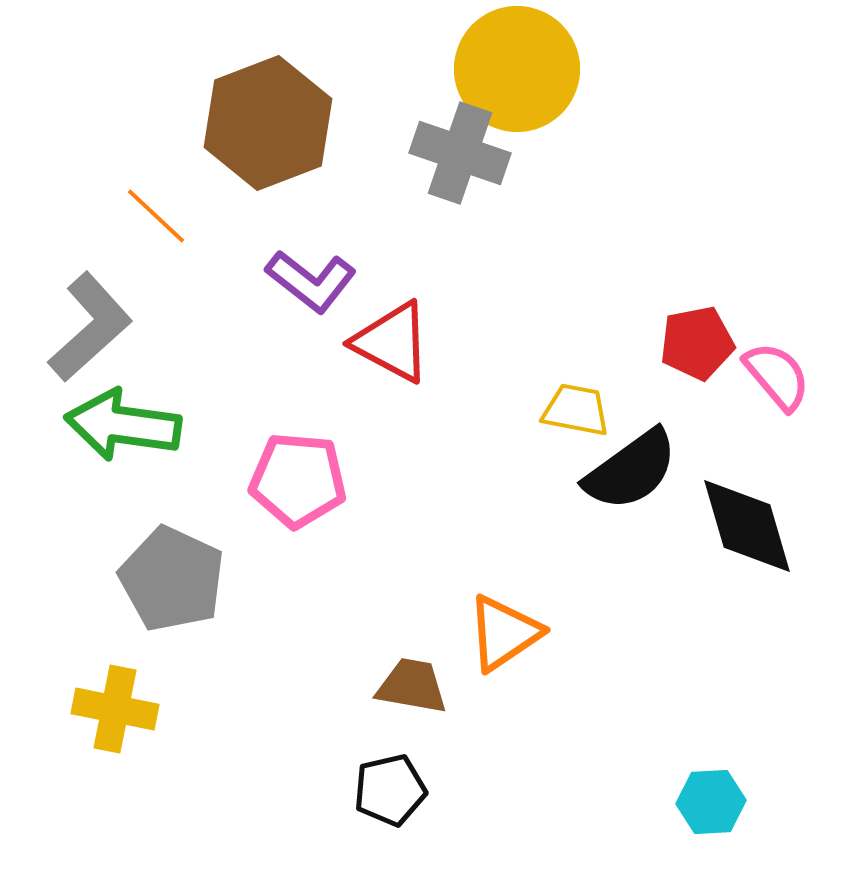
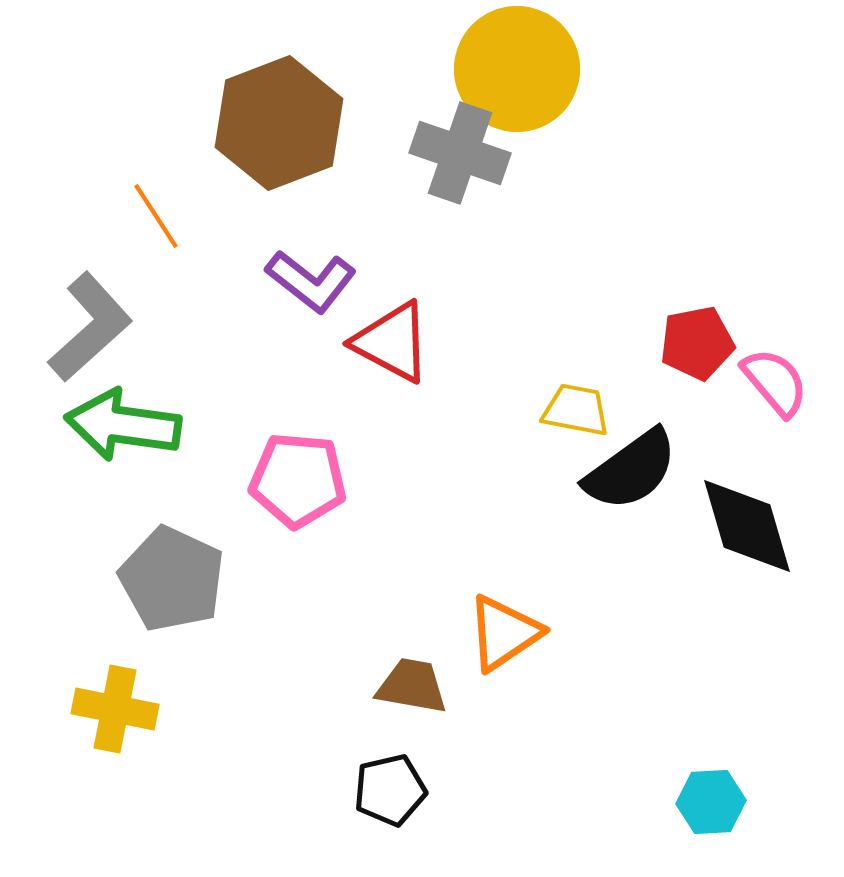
brown hexagon: moved 11 px right
orange line: rotated 14 degrees clockwise
pink semicircle: moved 2 px left, 6 px down
